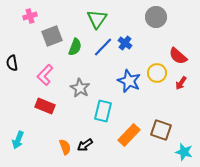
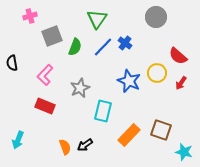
gray star: rotated 18 degrees clockwise
